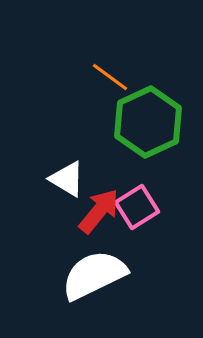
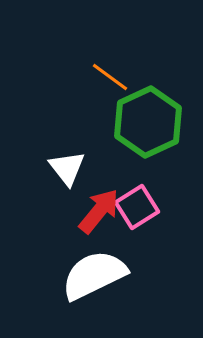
white triangle: moved 11 px up; rotated 21 degrees clockwise
